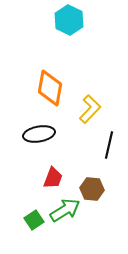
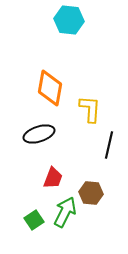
cyan hexagon: rotated 20 degrees counterclockwise
yellow L-shape: rotated 40 degrees counterclockwise
black ellipse: rotated 8 degrees counterclockwise
brown hexagon: moved 1 px left, 4 px down
green arrow: moved 2 px down; rotated 32 degrees counterclockwise
